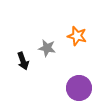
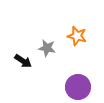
black arrow: rotated 36 degrees counterclockwise
purple circle: moved 1 px left, 1 px up
